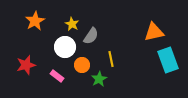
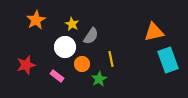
orange star: moved 1 px right, 1 px up
orange circle: moved 1 px up
